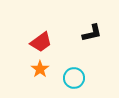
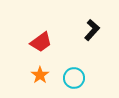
black L-shape: moved 3 px up; rotated 35 degrees counterclockwise
orange star: moved 6 px down
